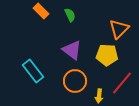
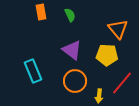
orange rectangle: moved 1 px down; rotated 35 degrees clockwise
orange triangle: moved 1 px left; rotated 25 degrees counterclockwise
cyan rectangle: rotated 15 degrees clockwise
